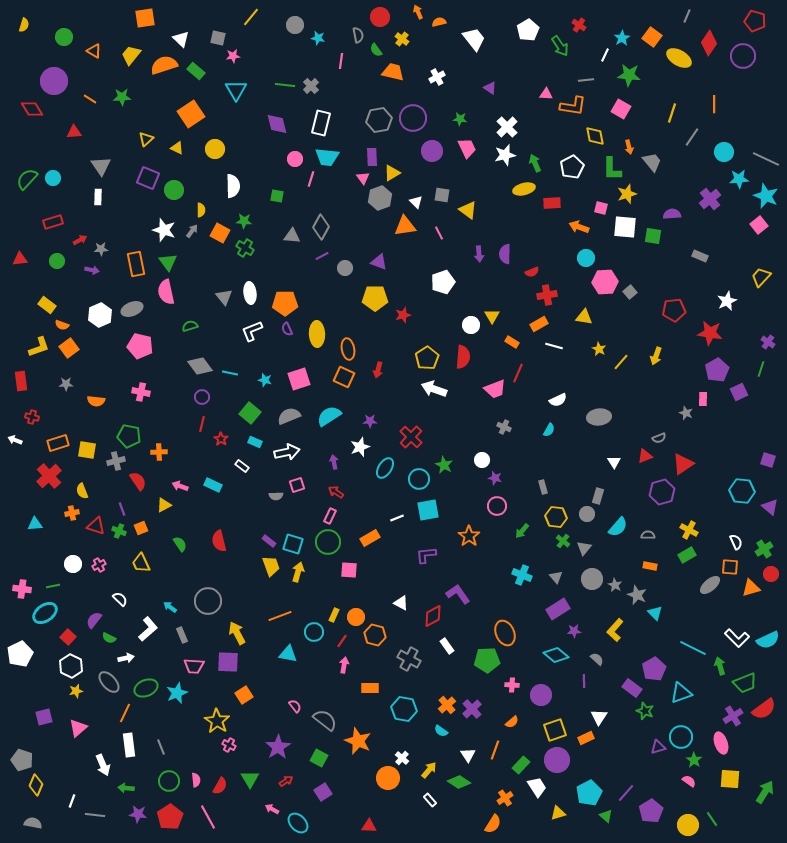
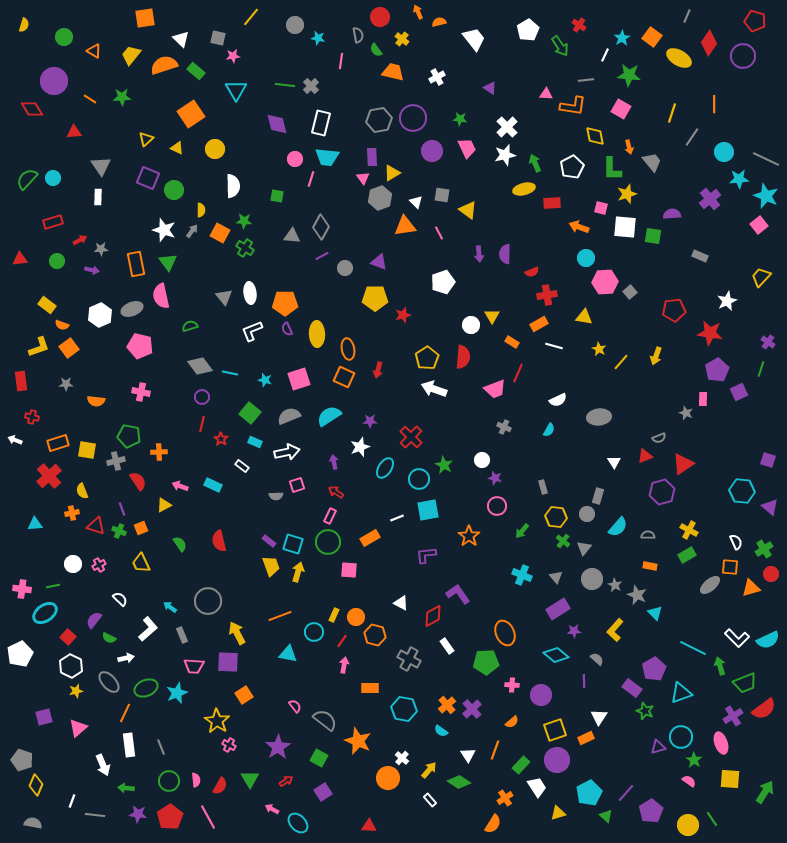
pink semicircle at (166, 292): moved 5 px left, 4 px down
green pentagon at (487, 660): moved 1 px left, 2 px down
